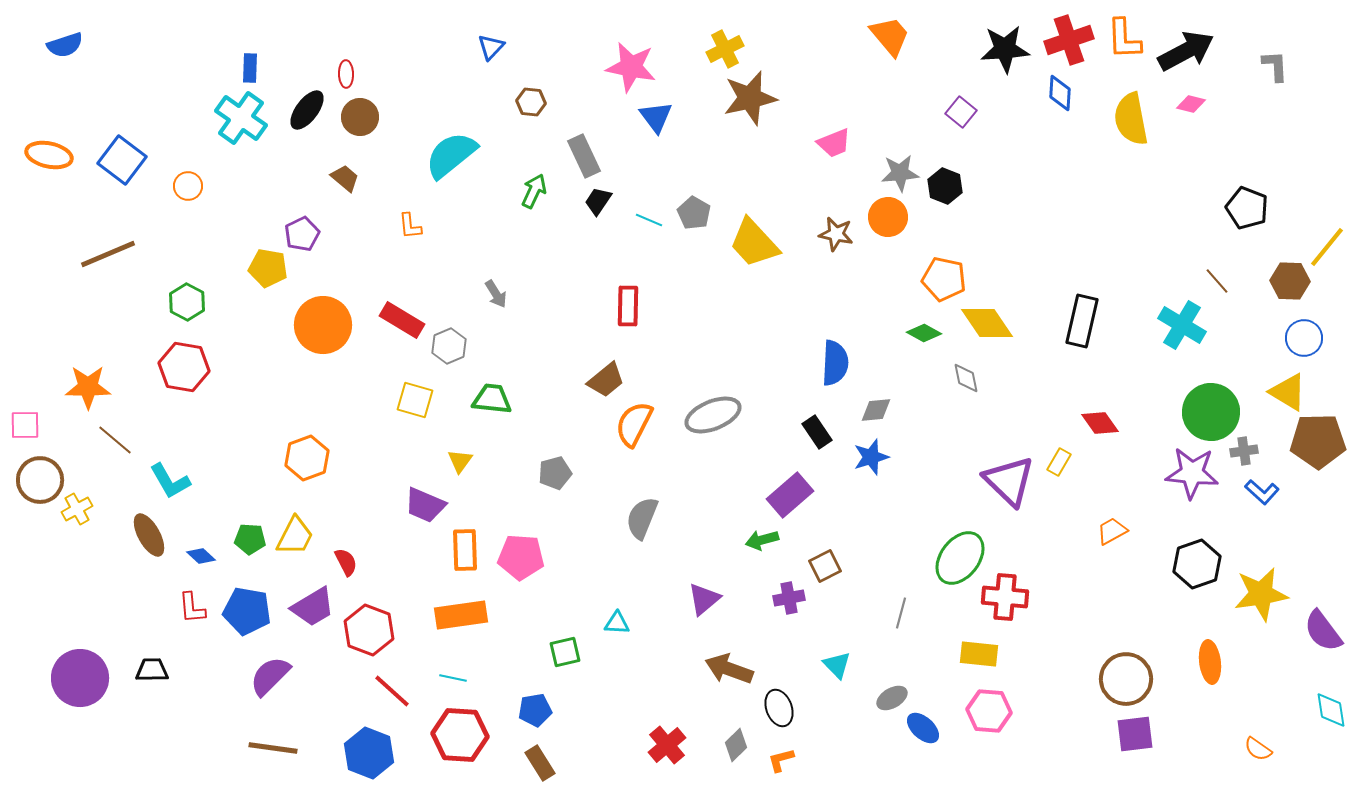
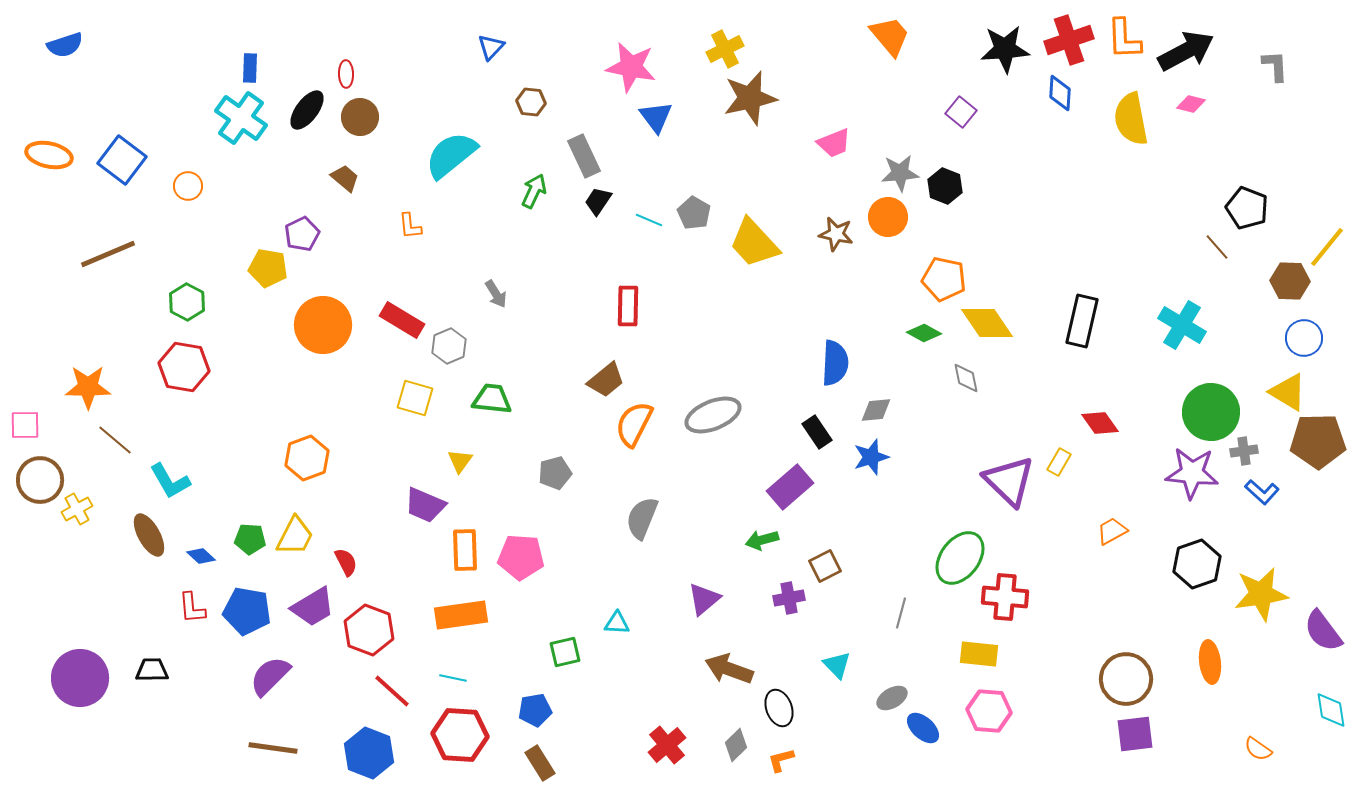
brown line at (1217, 281): moved 34 px up
yellow square at (415, 400): moved 2 px up
purple rectangle at (790, 495): moved 8 px up
